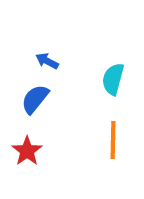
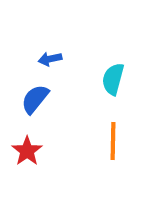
blue arrow: moved 3 px right, 2 px up; rotated 40 degrees counterclockwise
orange line: moved 1 px down
